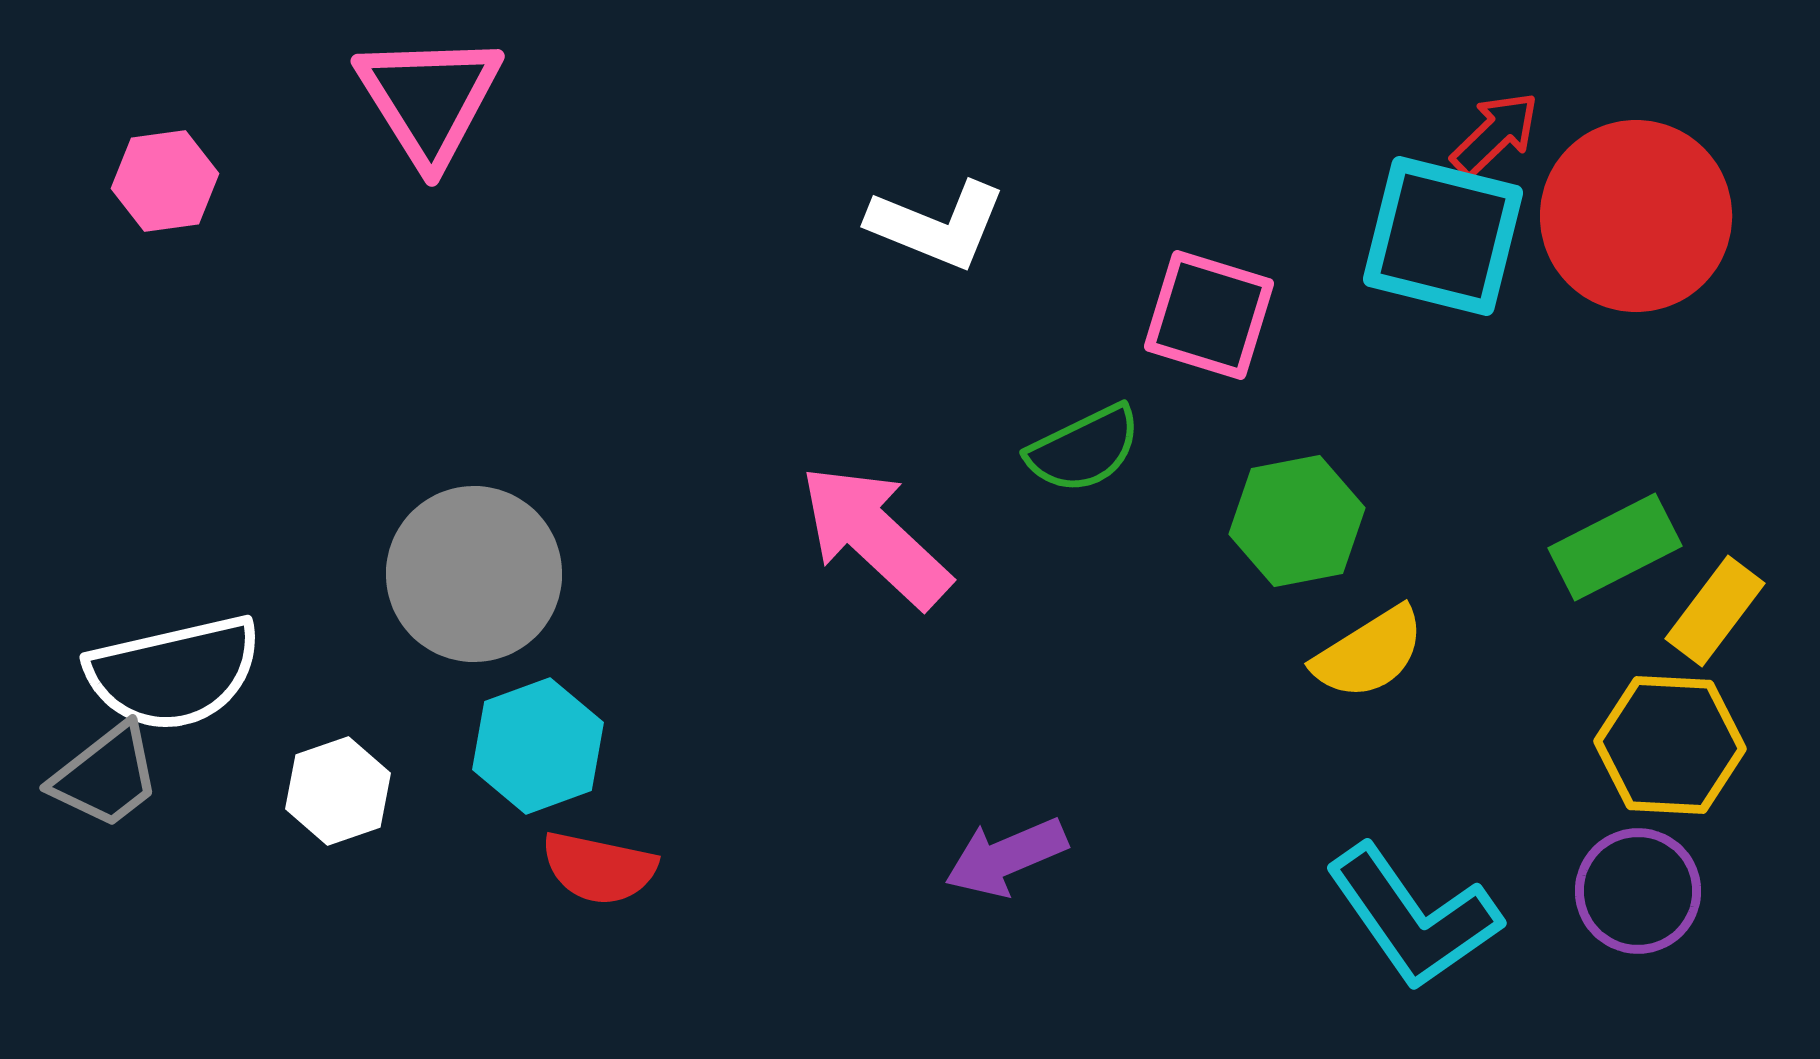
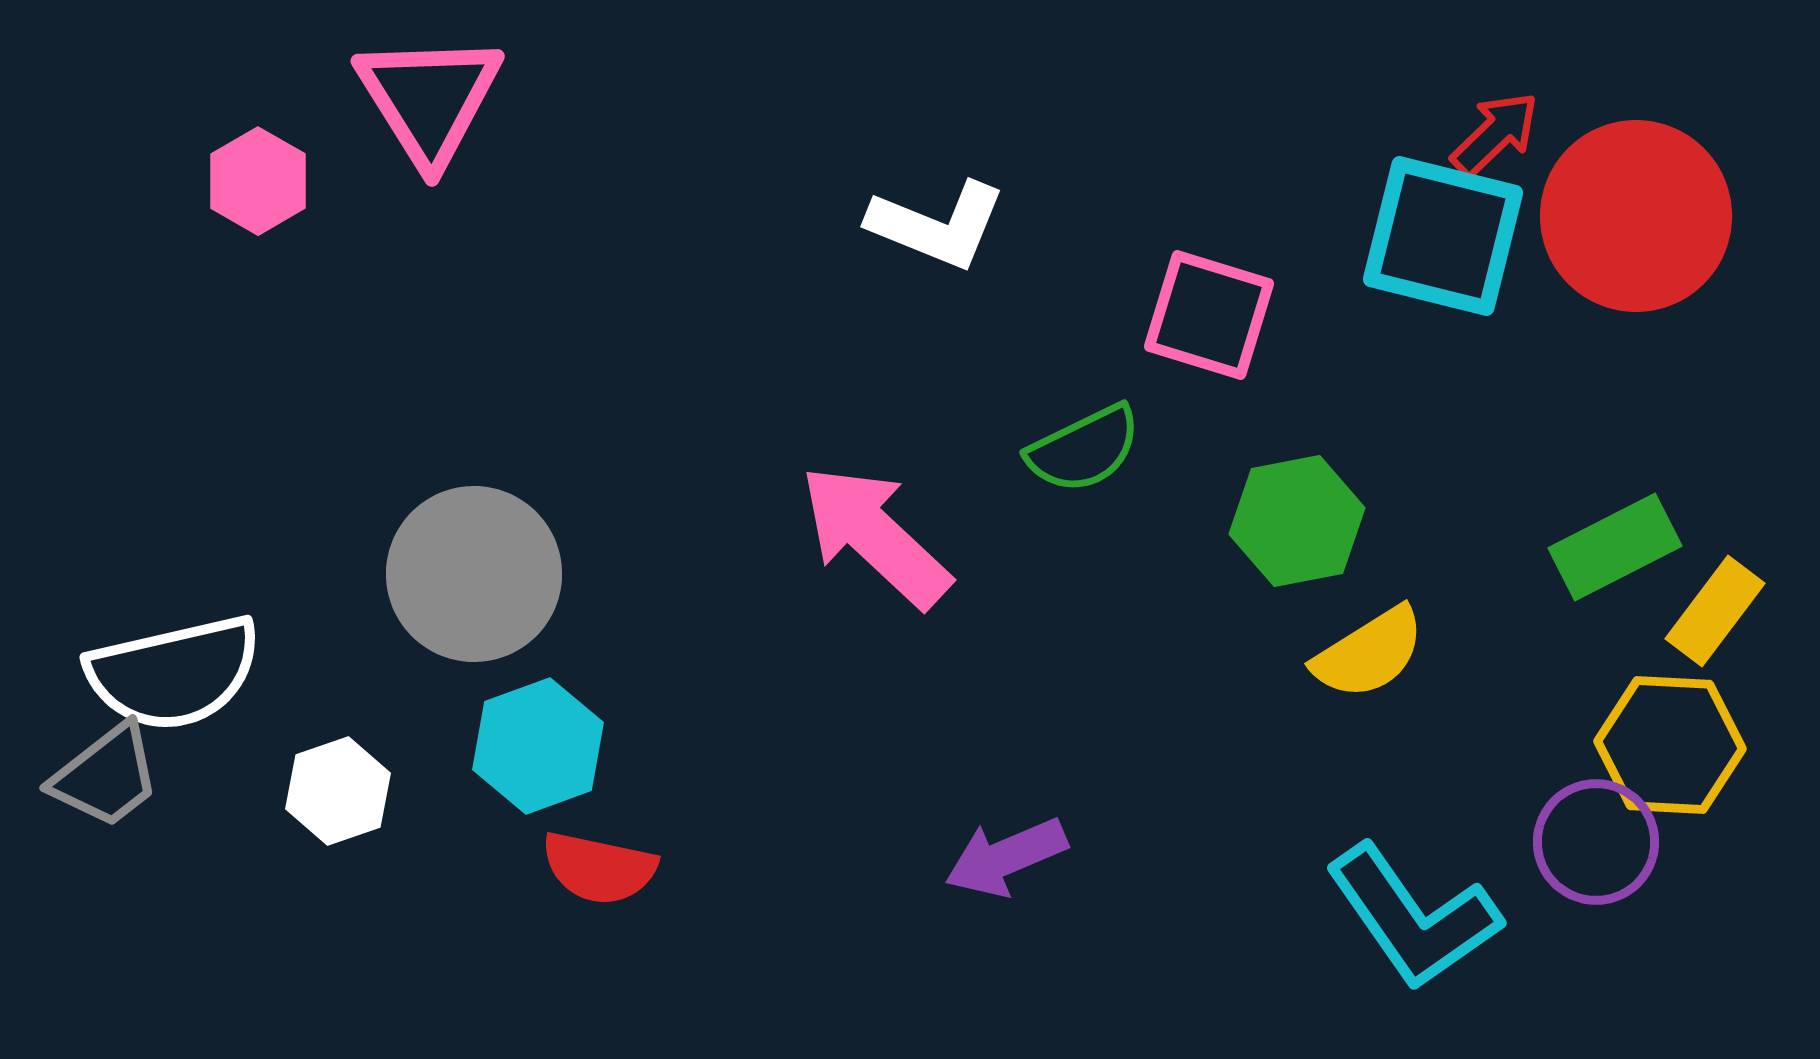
pink hexagon: moved 93 px right; rotated 22 degrees counterclockwise
purple circle: moved 42 px left, 49 px up
